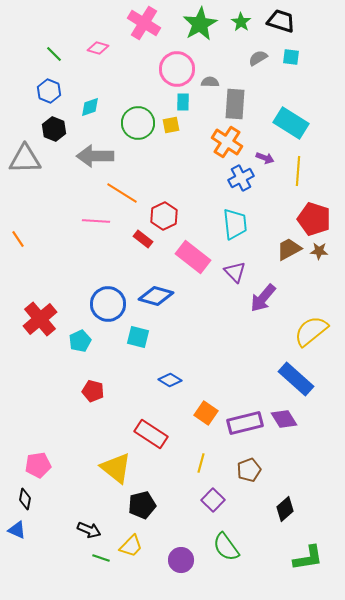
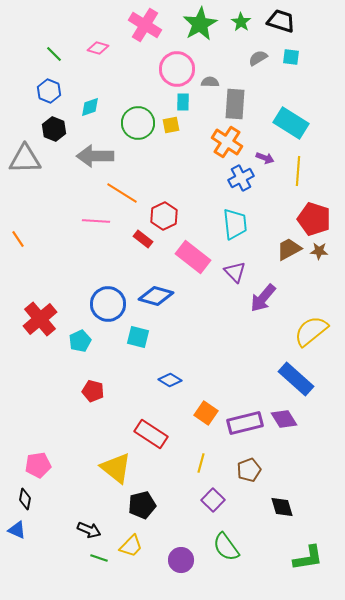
pink cross at (144, 23): moved 1 px right, 2 px down
black diamond at (285, 509): moved 3 px left, 2 px up; rotated 65 degrees counterclockwise
green line at (101, 558): moved 2 px left
